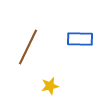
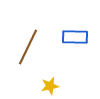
blue rectangle: moved 5 px left, 2 px up
